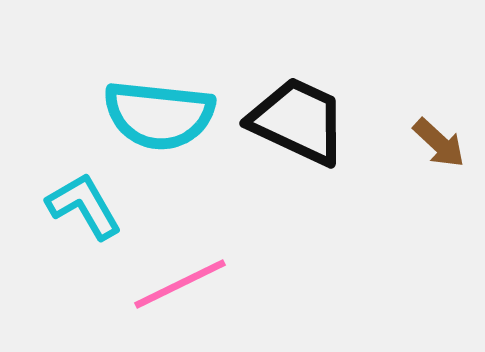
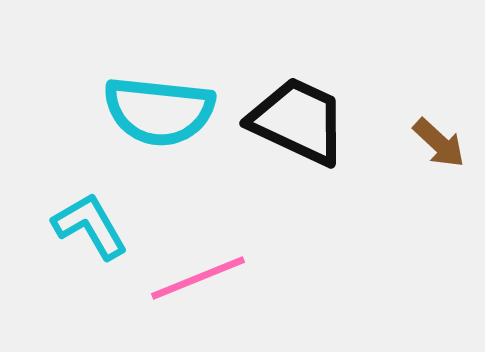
cyan semicircle: moved 4 px up
cyan L-shape: moved 6 px right, 20 px down
pink line: moved 18 px right, 6 px up; rotated 4 degrees clockwise
